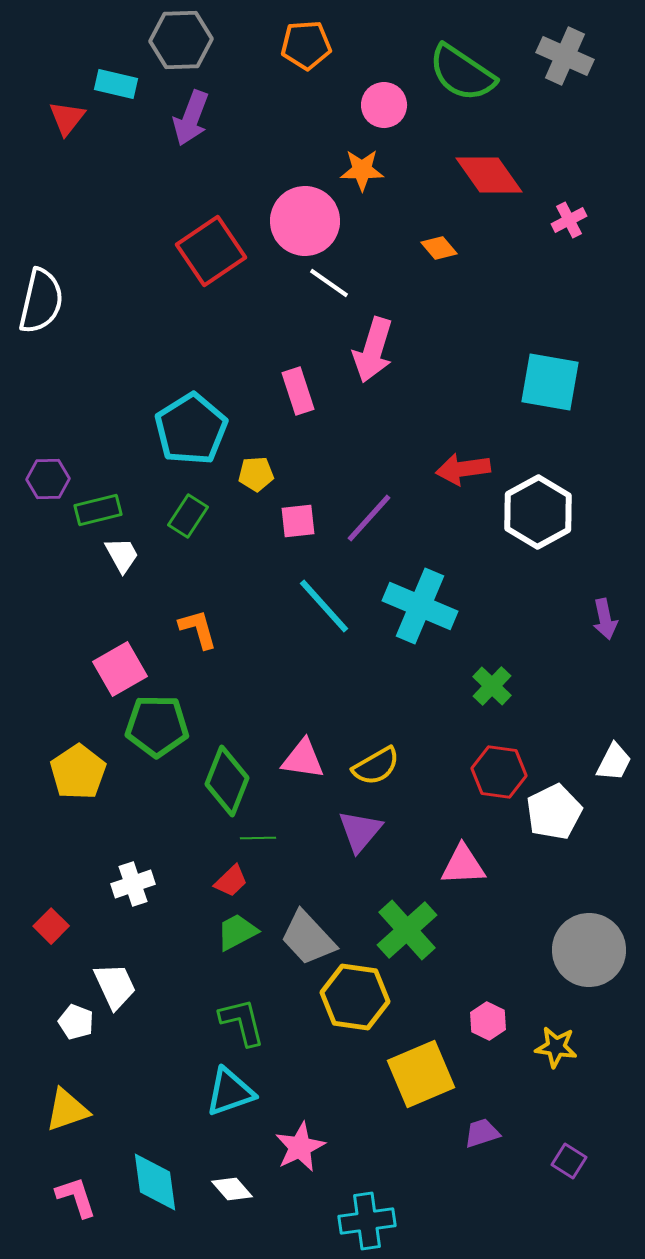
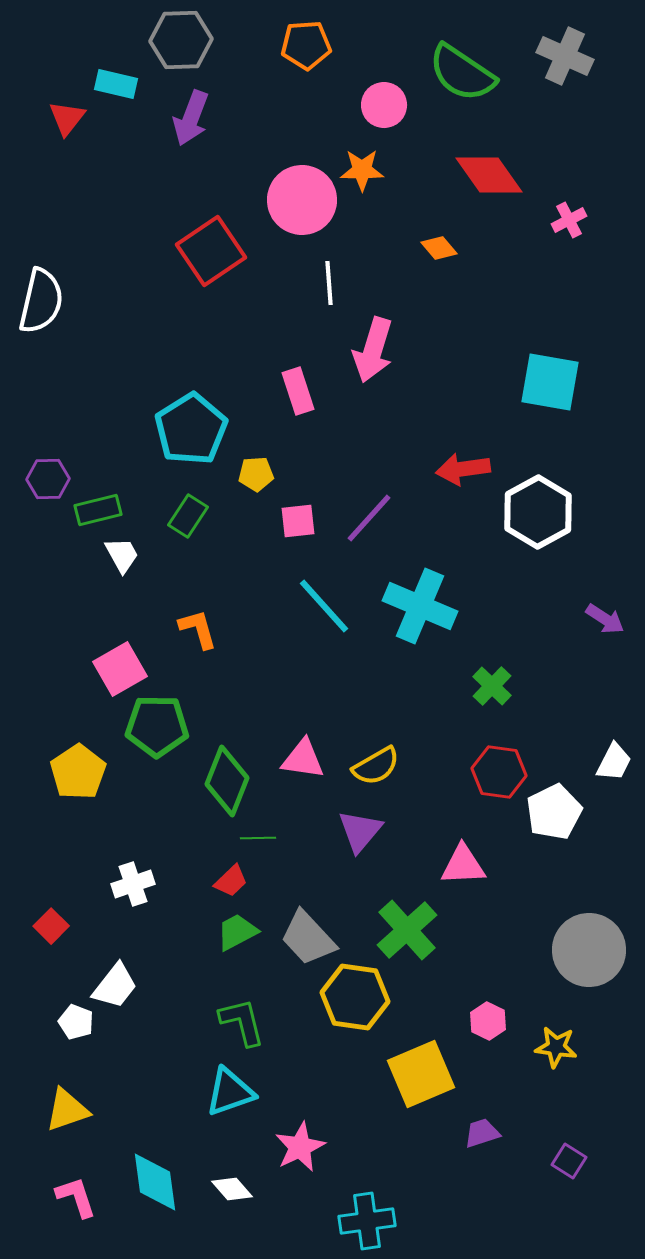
pink circle at (305, 221): moved 3 px left, 21 px up
white line at (329, 283): rotated 51 degrees clockwise
purple arrow at (605, 619): rotated 45 degrees counterclockwise
white trapezoid at (115, 986): rotated 63 degrees clockwise
